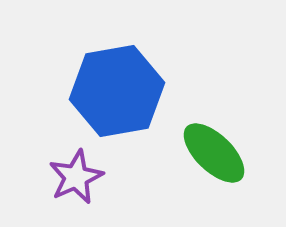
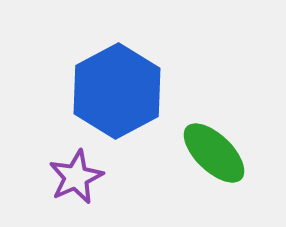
blue hexagon: rotated 18 degrees counterclockwise
